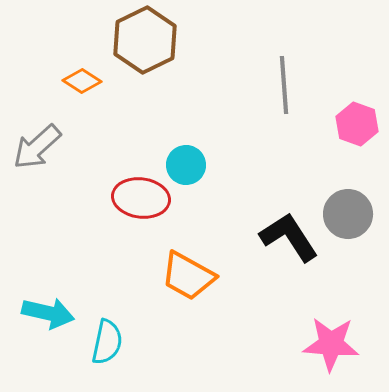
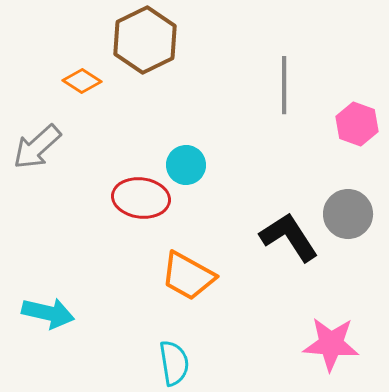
gray line: rotated 4 degrees clockwise
cyan semicircle: moved 67 px right, 21 px down; rotated 21 degrees counterclockwise
